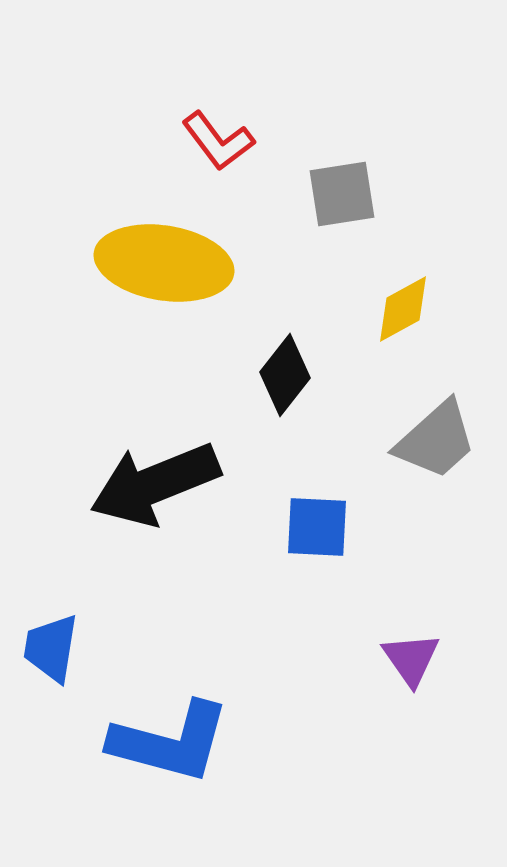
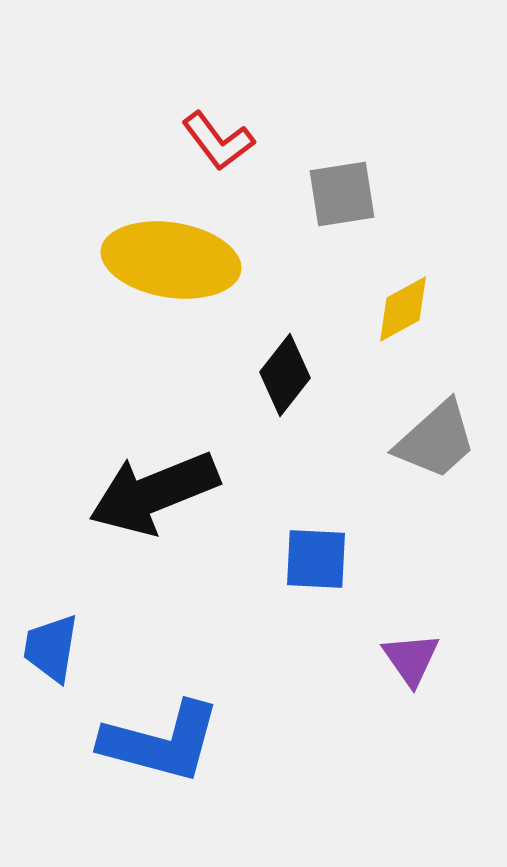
yellow ellipse: moved 7 px right, 3 px up
black arrow: moved 1 px left, 9 px down
blue square: moved 1 px left, 32 px down
blue L-shape: moved 9 px left
